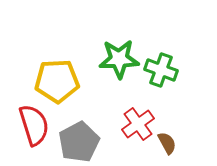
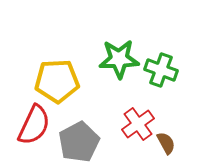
red semicircle: rotated 42 degrees clockwise
brown semicircle: moved 1 px left
